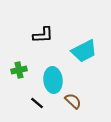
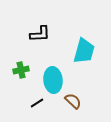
black L-shape: moved 3 px left, 1 px up
cyan trapezoid: rotated 48 degrees counterclockwise
green cross: moved 2 px right
black line: rotated 72 degrees counterclockwise
